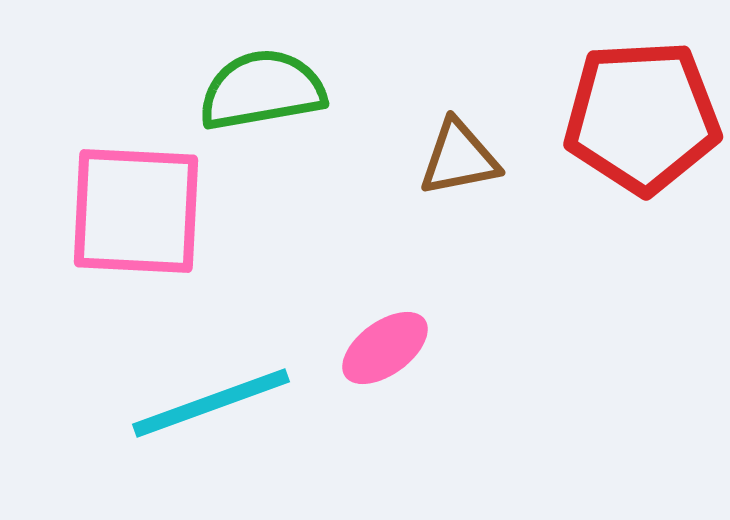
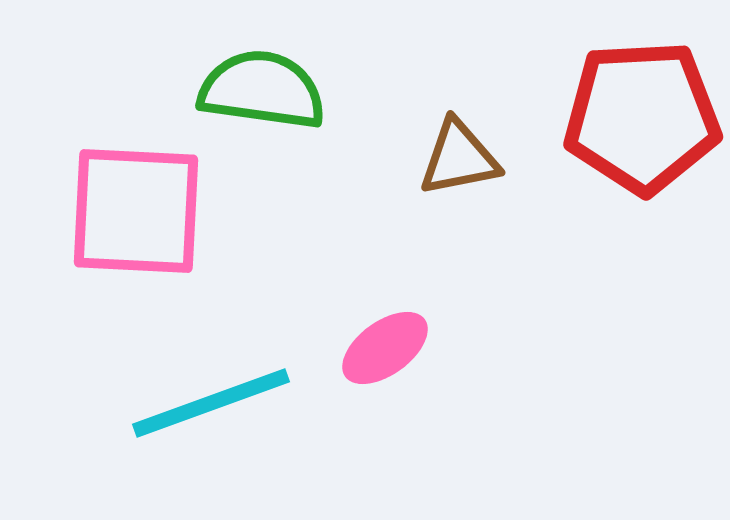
green semicircle: rotated 18 degrees clockwise
